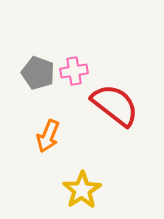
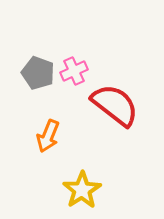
pink cross: rotated 16 degrees counterclockwise
